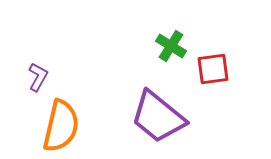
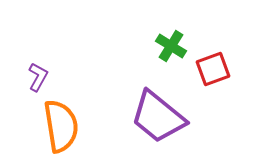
red square: rotated 12 degrees counterclockwise
orange semicircle: rotated 22 degrees counterclockwise
